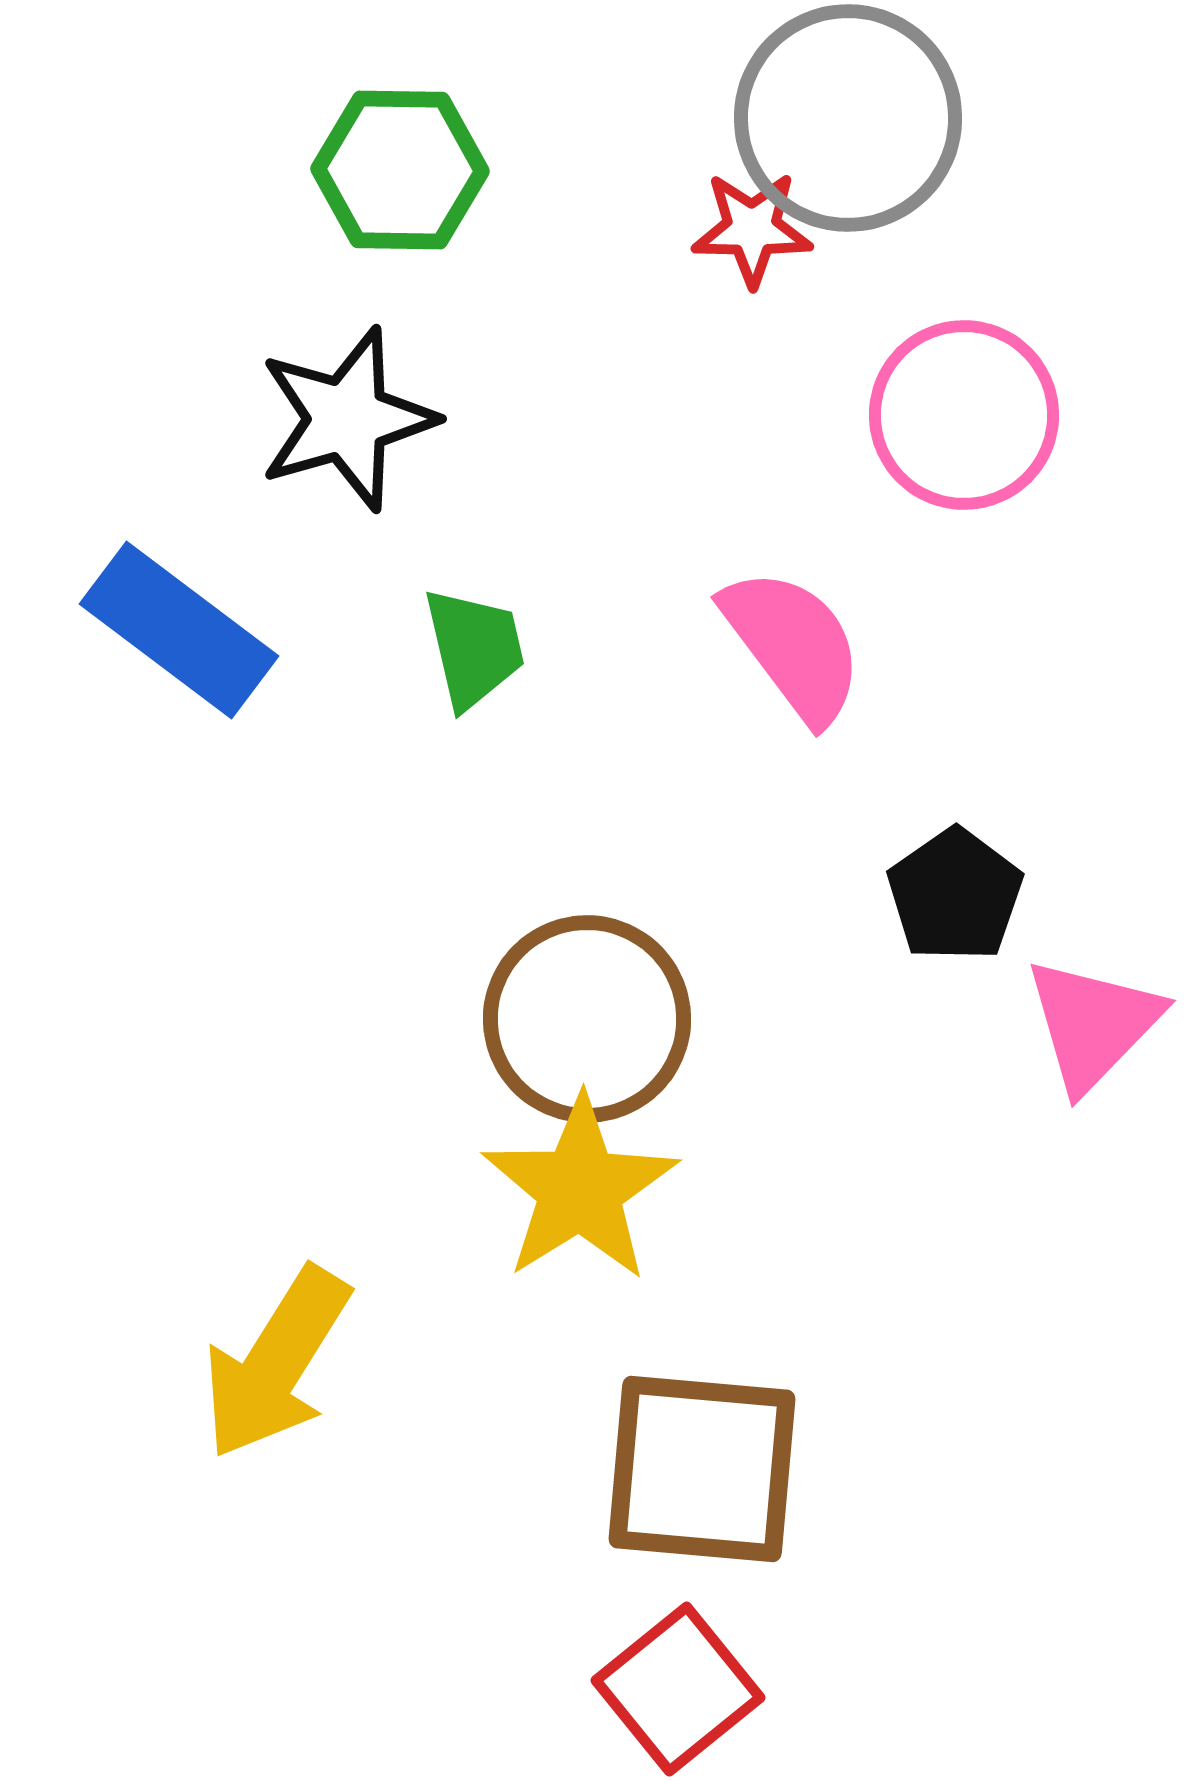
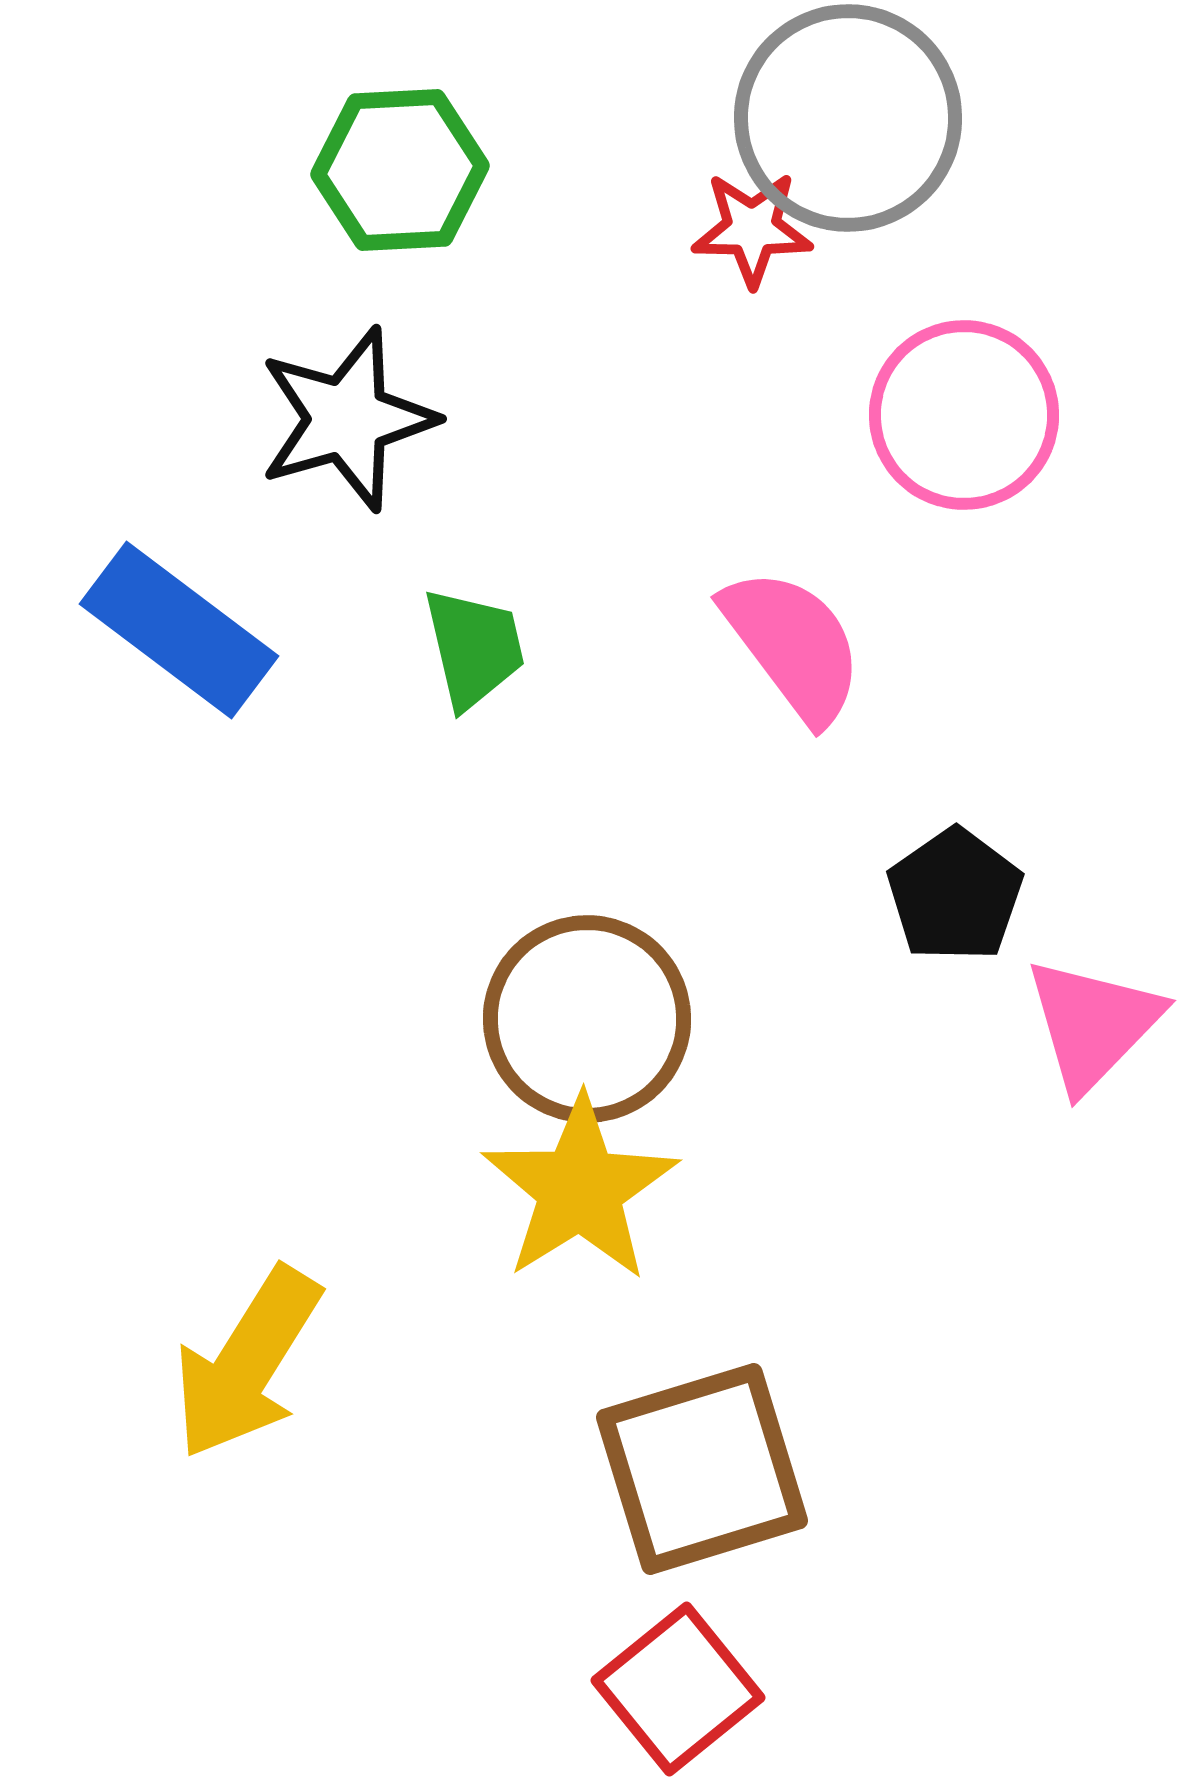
green hexagon: rotated 4 degrees counterclockwise
yellow arrow: moved 29 px left
brown square: rotated 22 degrees counterclockwise
